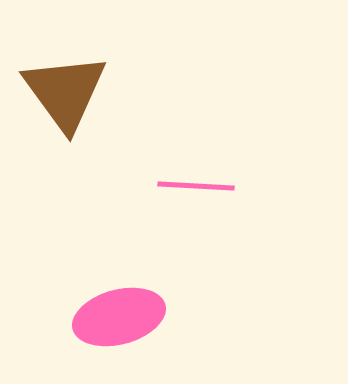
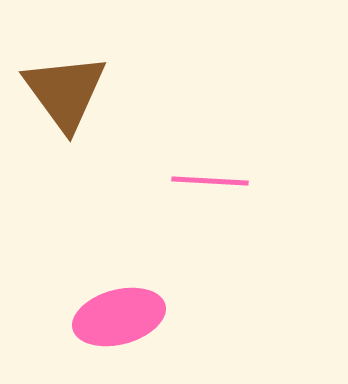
pink line: moved 14 px right, 5 px up
